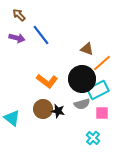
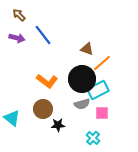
blue line: moved 2 px right
black star: moved 14 px down; rotated 16 degrees counterclockwise
